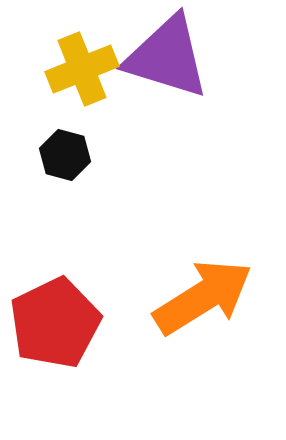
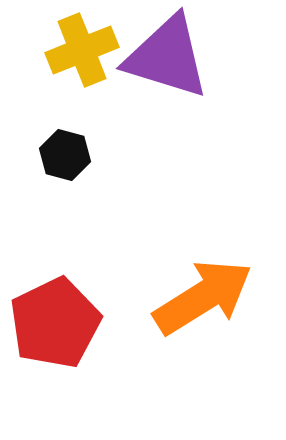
yellow cross: moved 19 px up
